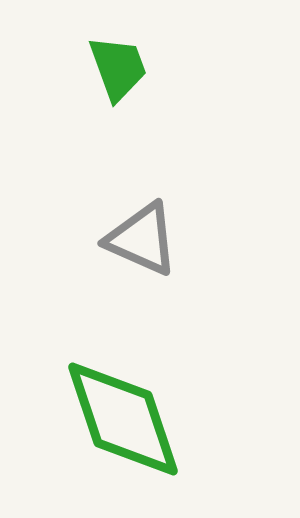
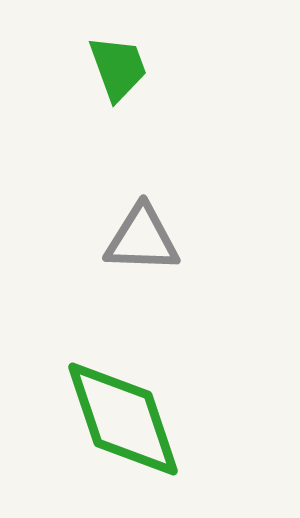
gray triangle: rotated 22 degrees counterclockwise
